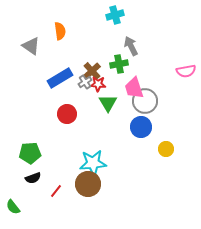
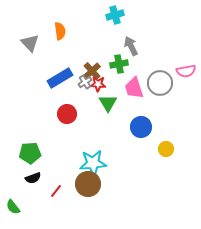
gray triangle: moved 1 px left, 3 px up; rotated 12 degrees clockwise
gray circle: moved 15 px right, 18 px up
